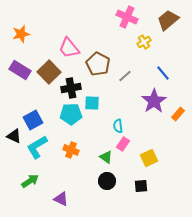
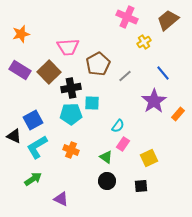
pink trapezoid: moved 1 px left, 1 px up; rotated 55 degrees counterclockwise
brown pentagon: rotated 15 degrees clockwise
cyan semicircle: rotated 136 degrees counterclockwise
green arrow: moved 3 px right, 2 px up
